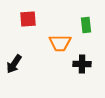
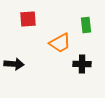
orange trapezoid: rotated 30 degrees counterclockwise
black arrow: rotated 120 degrees counterclockwise
